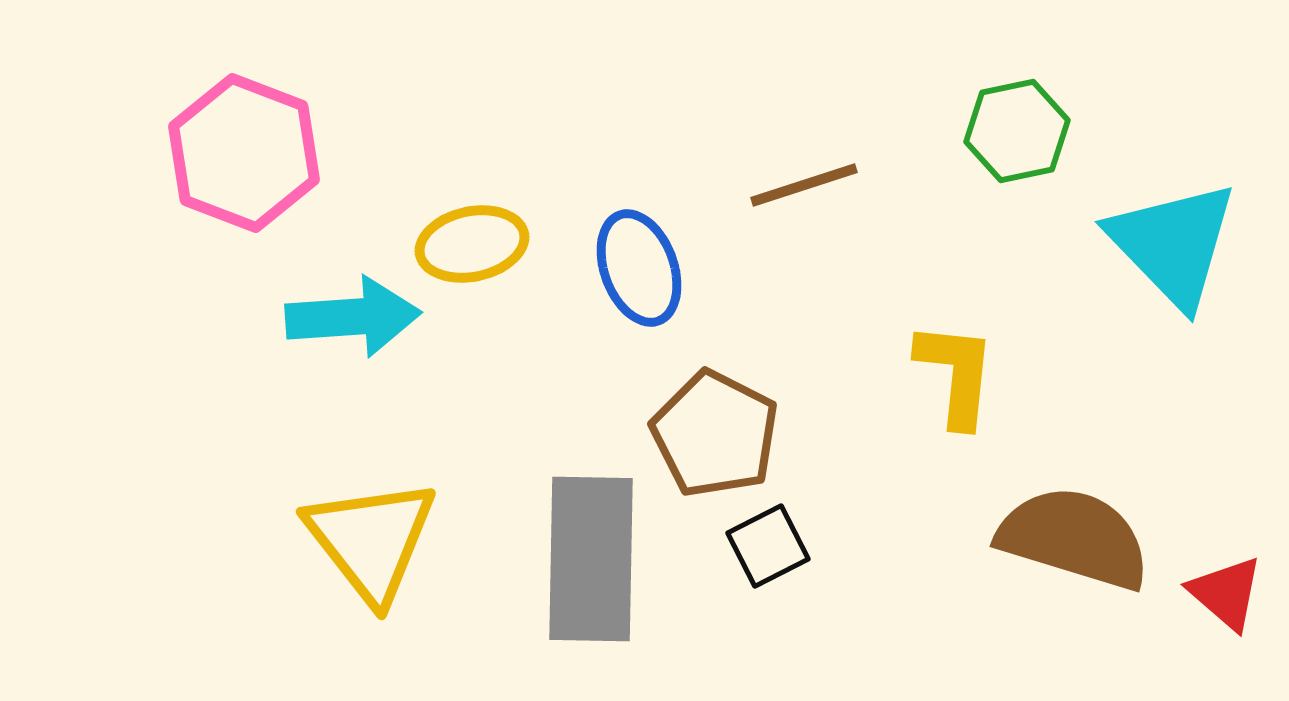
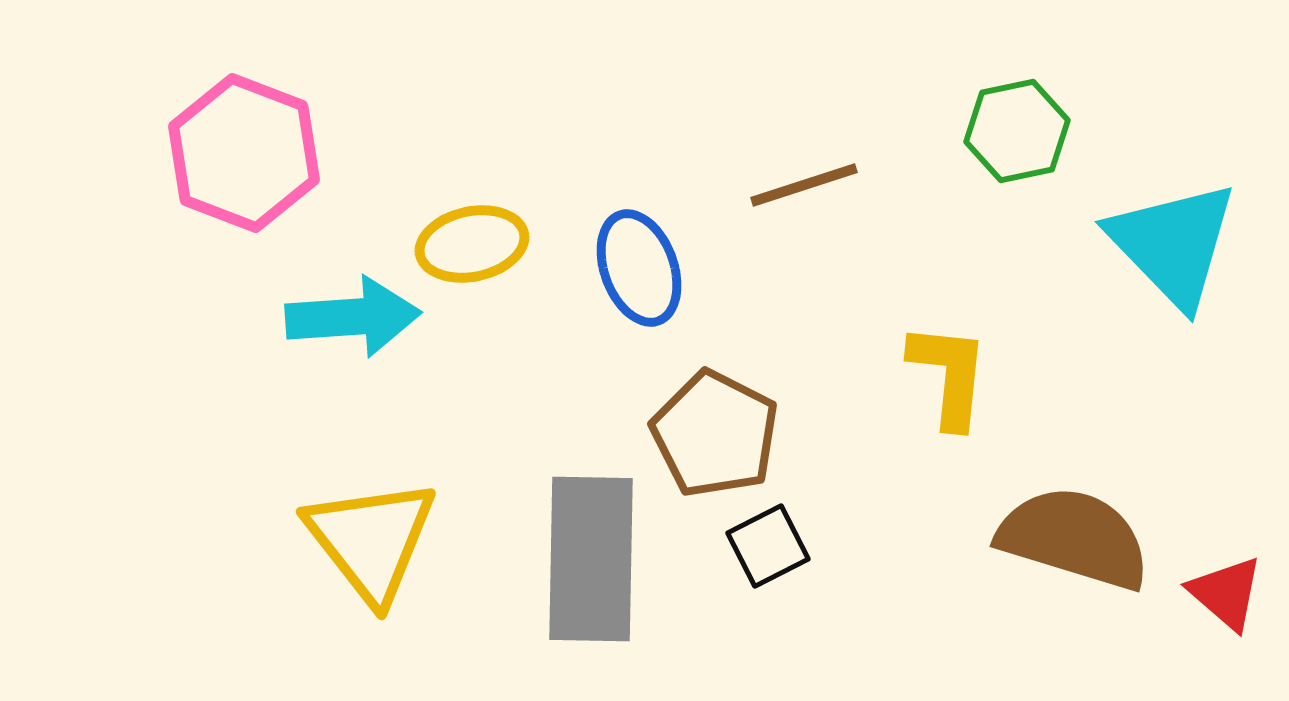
yellow L-shape: moved 7 px left, 1 px down
